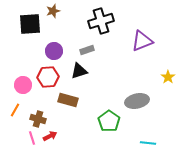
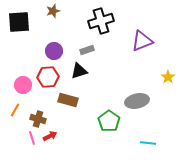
black square: moved 11 px left, 2 px up
